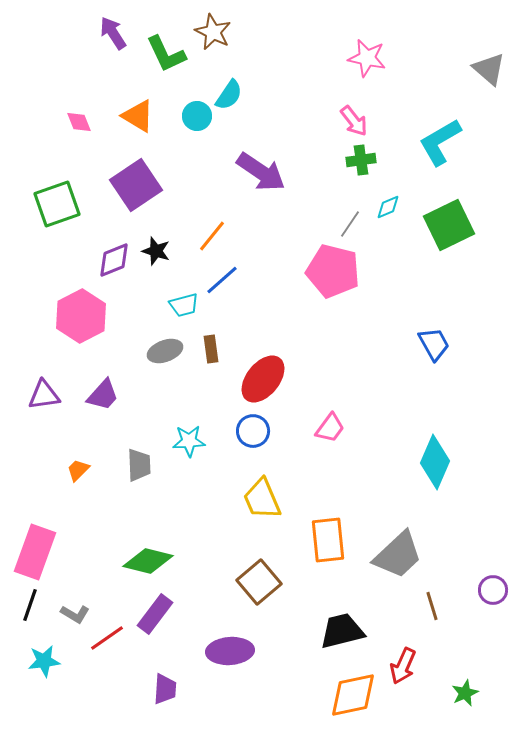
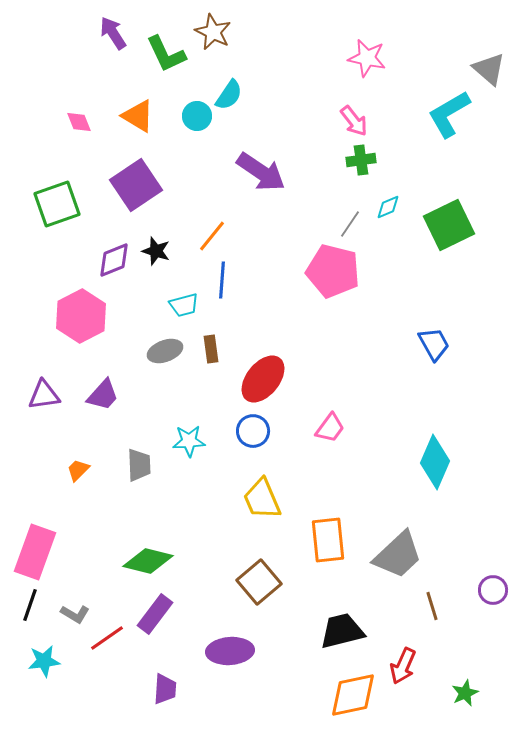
cyan L-shape at (440, 142): moved 9 px right, 28 px up
blue line at (222, 280): rotated 45 degrees counterclockwise
